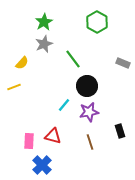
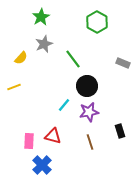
green star: moved 3 px left, 5 px up
yellow semicircle: moved 1 px left, 5 px up
